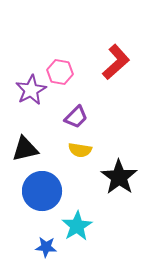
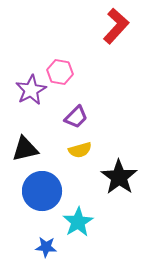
red L-shape: moved 36 px up; rotated 6 degrees counterclockwise
yellow semicircle: rotated 25 degrees counterclockwise
cyan star: moved 1 px right, 4 px up
